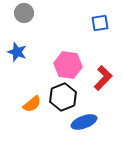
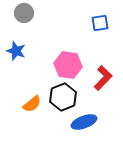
blue star: moved 1 px left, 1 px up
